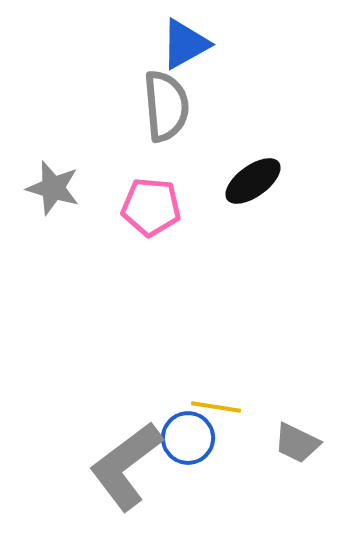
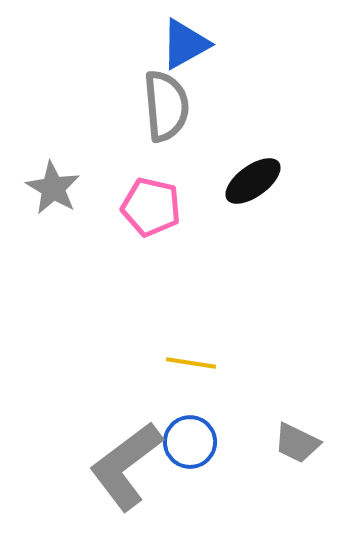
gray star: rotated 14 degrees clockwise
pink pentagon: rotated 8 degrees clockwise
yellow line: moved 25 px left, 44 px up
blue circle: moved 2 px right, 4 px down
